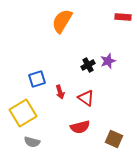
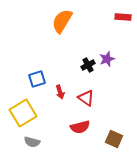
purple star: moved 1 px left, 2 px up
